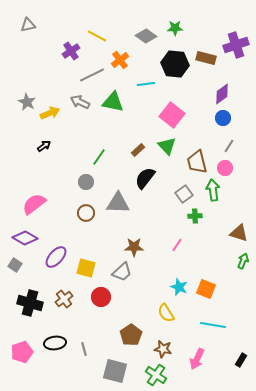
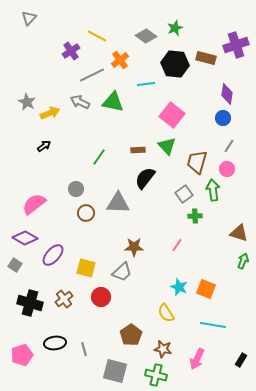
gray triangle at (28, 25): moved 1 px right, 7 px up; rotated 35 degrees counterclockwise
green star at (175, 28): rotated 21 degrees counterclockwise
purple diamond at (222, 94): moved 5 px right; rotated 45 degrees counterclockwise
brown rectangle at (138, 150): rotated 40 degrees clockwise
brown trapezoid at (197, 162): rotated 30 degrees clockwise
pink circle at (225, 168): moved 2 px right, 1 px down
gray circle at (86, 182): moved 10 px left, 7 px down
purple ellipse at (56, 257): moved 3 px left, 2 px up
pink pentagon at (22, 352): moved 3 px down
green cross at (156, 375): rotated 20 degrees counterclockwise
